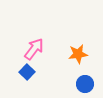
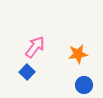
pink arrow: moved 1 px right, 2 px up
blue circle: moved 1 px left, 1 px down
